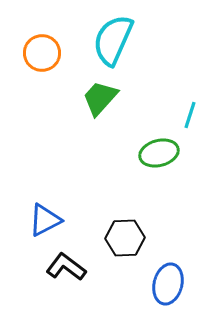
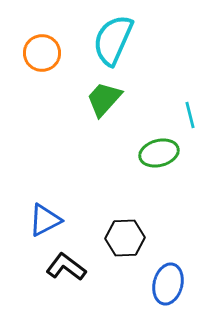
green trapezoid: moved 4 px right, 1 px down
cyan line: rotated 32 degrees counterclockwise
